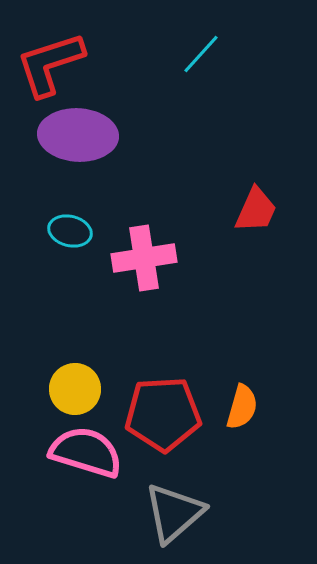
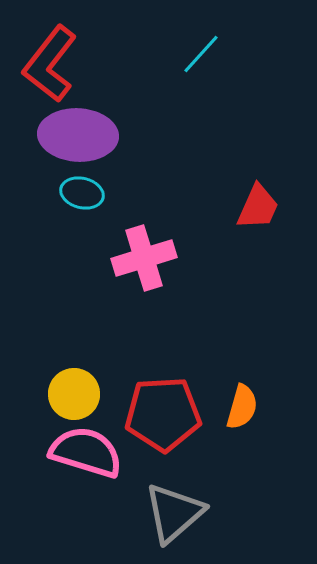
red L-shape: rotated 34 degrees counterclockwise
red trapezoid: moved 2 px right, 3 px up
cyan ellipse: moved 12 px right, 38 px up
pink cross: rotated 8 degrees counterclockwise
yellow circle: moved 1 px left, 5 px down
